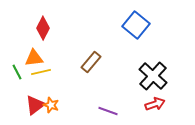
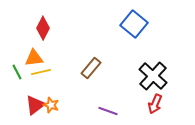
blue square: moved 2 px left, 1 px up
brown rectangle: moved 6 px down
red arrow: rotated 132 degrees clockwise
